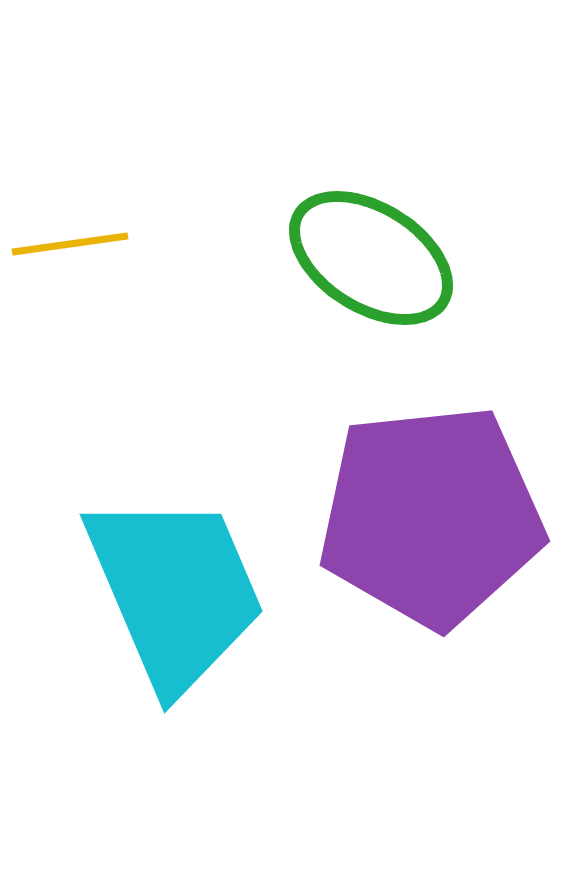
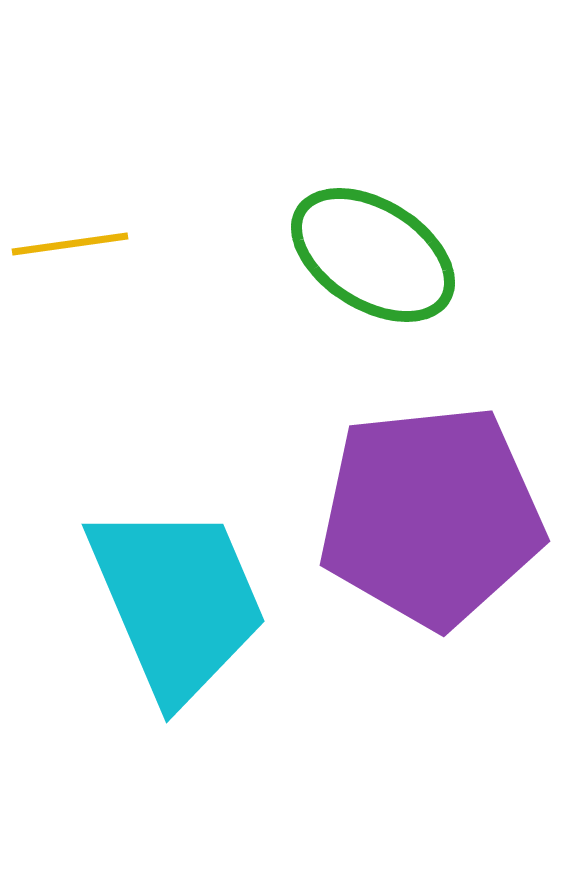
green ellipse: moved 2 px right, 3 px up
cyan trapezoid: moved 2 px right, 10 px down
